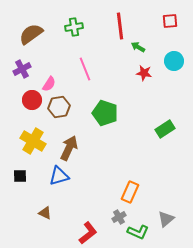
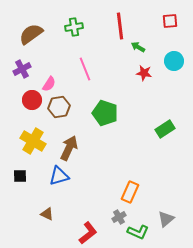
brown triangle: moved 2 px right, 1 px down
